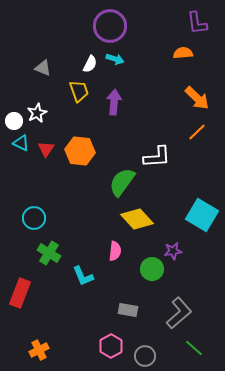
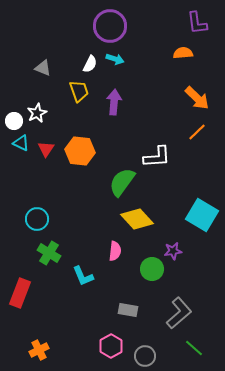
cyan circle: moved 3 px right, 1 px down
